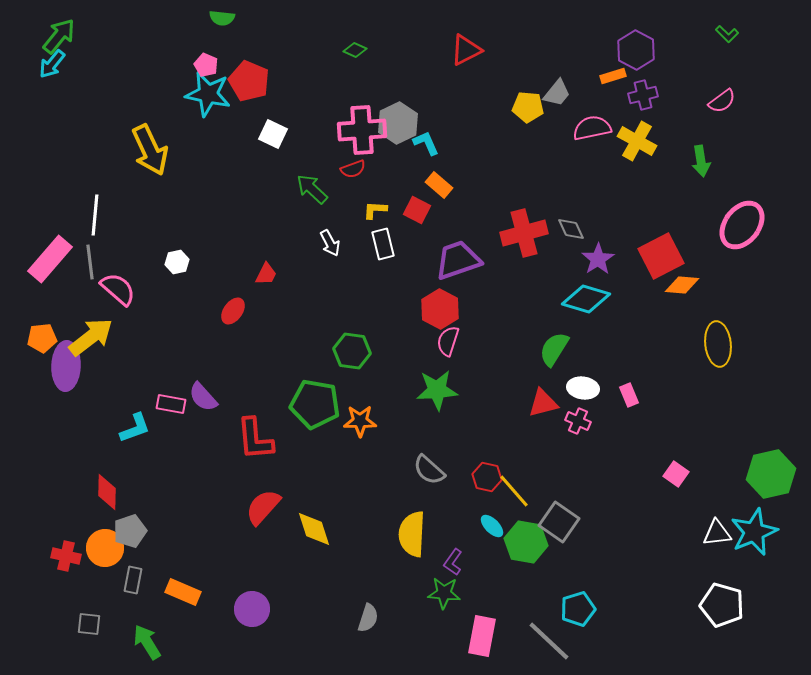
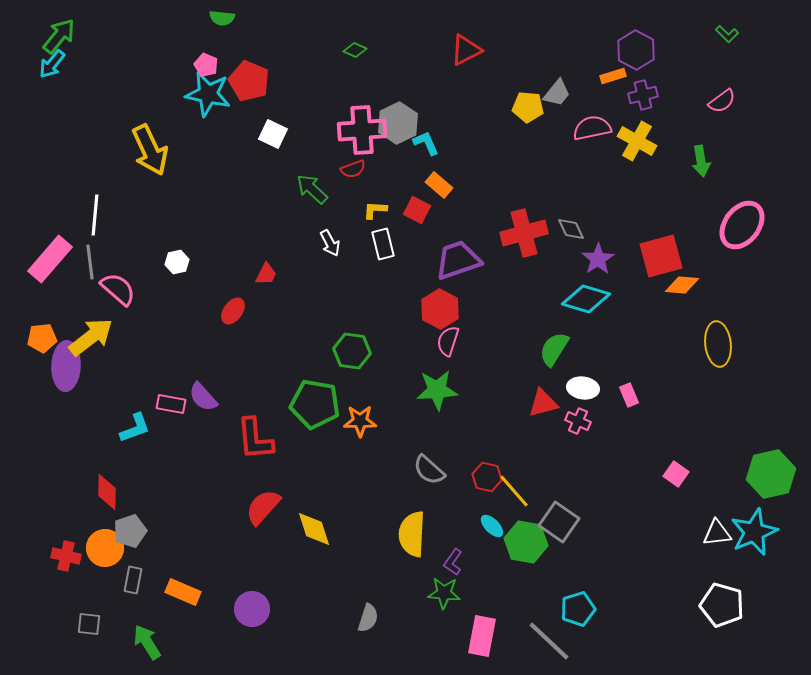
red square at (661, 256): rotated 12 degrees clockwise
